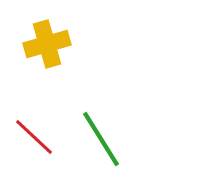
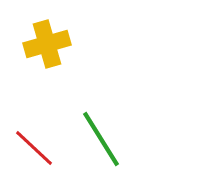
red line: moved 11 px down
